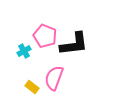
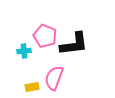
cyan cross: rotated 24 degrees clockwise
yellow rectangle: rotated 48 degrees counterclockwise
